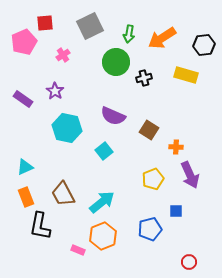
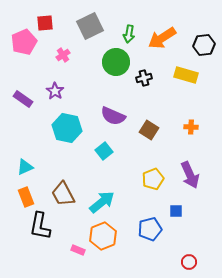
orange cross: moved 15 px right, 20 px up
